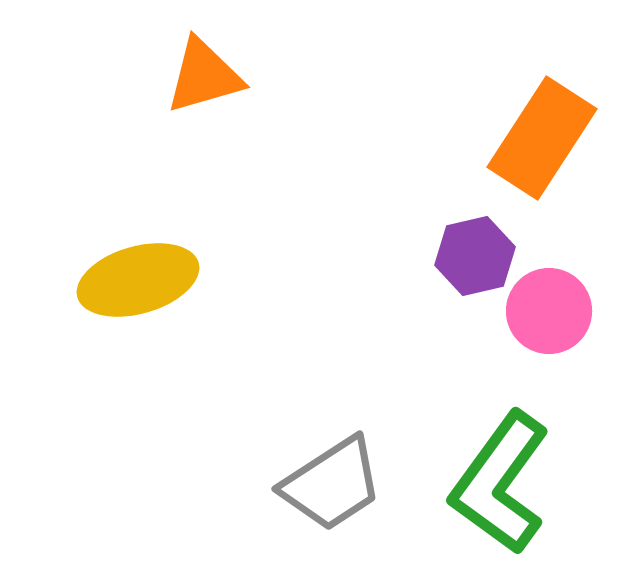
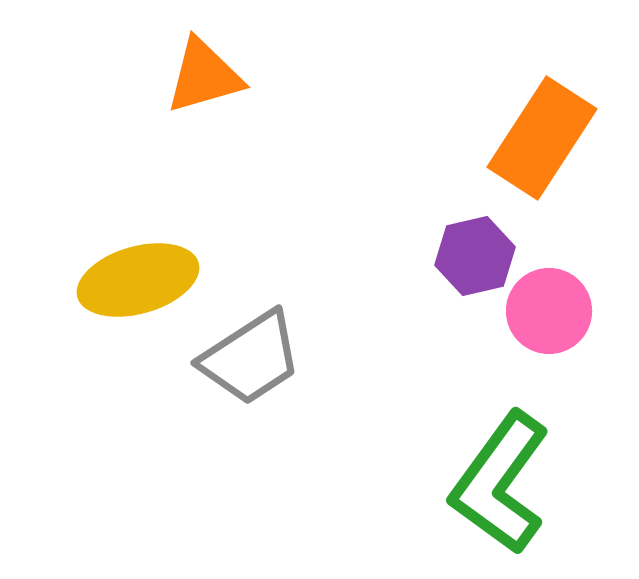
gray trapezoid: moved 81 px left, 126 px up
